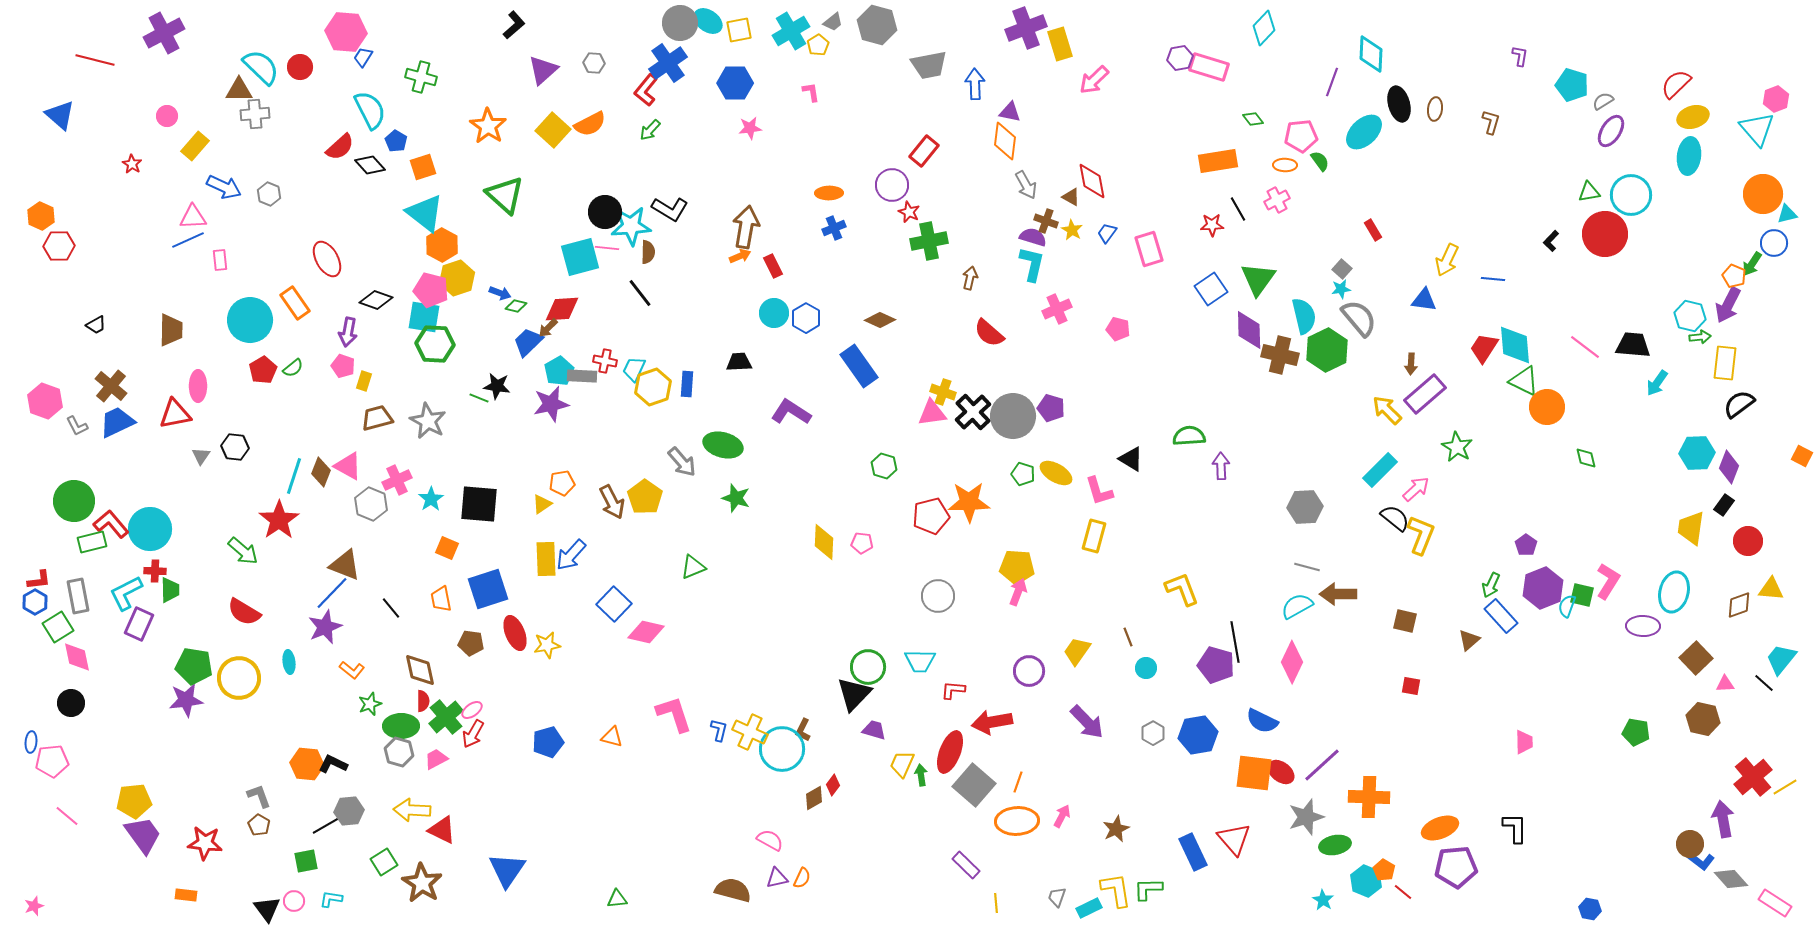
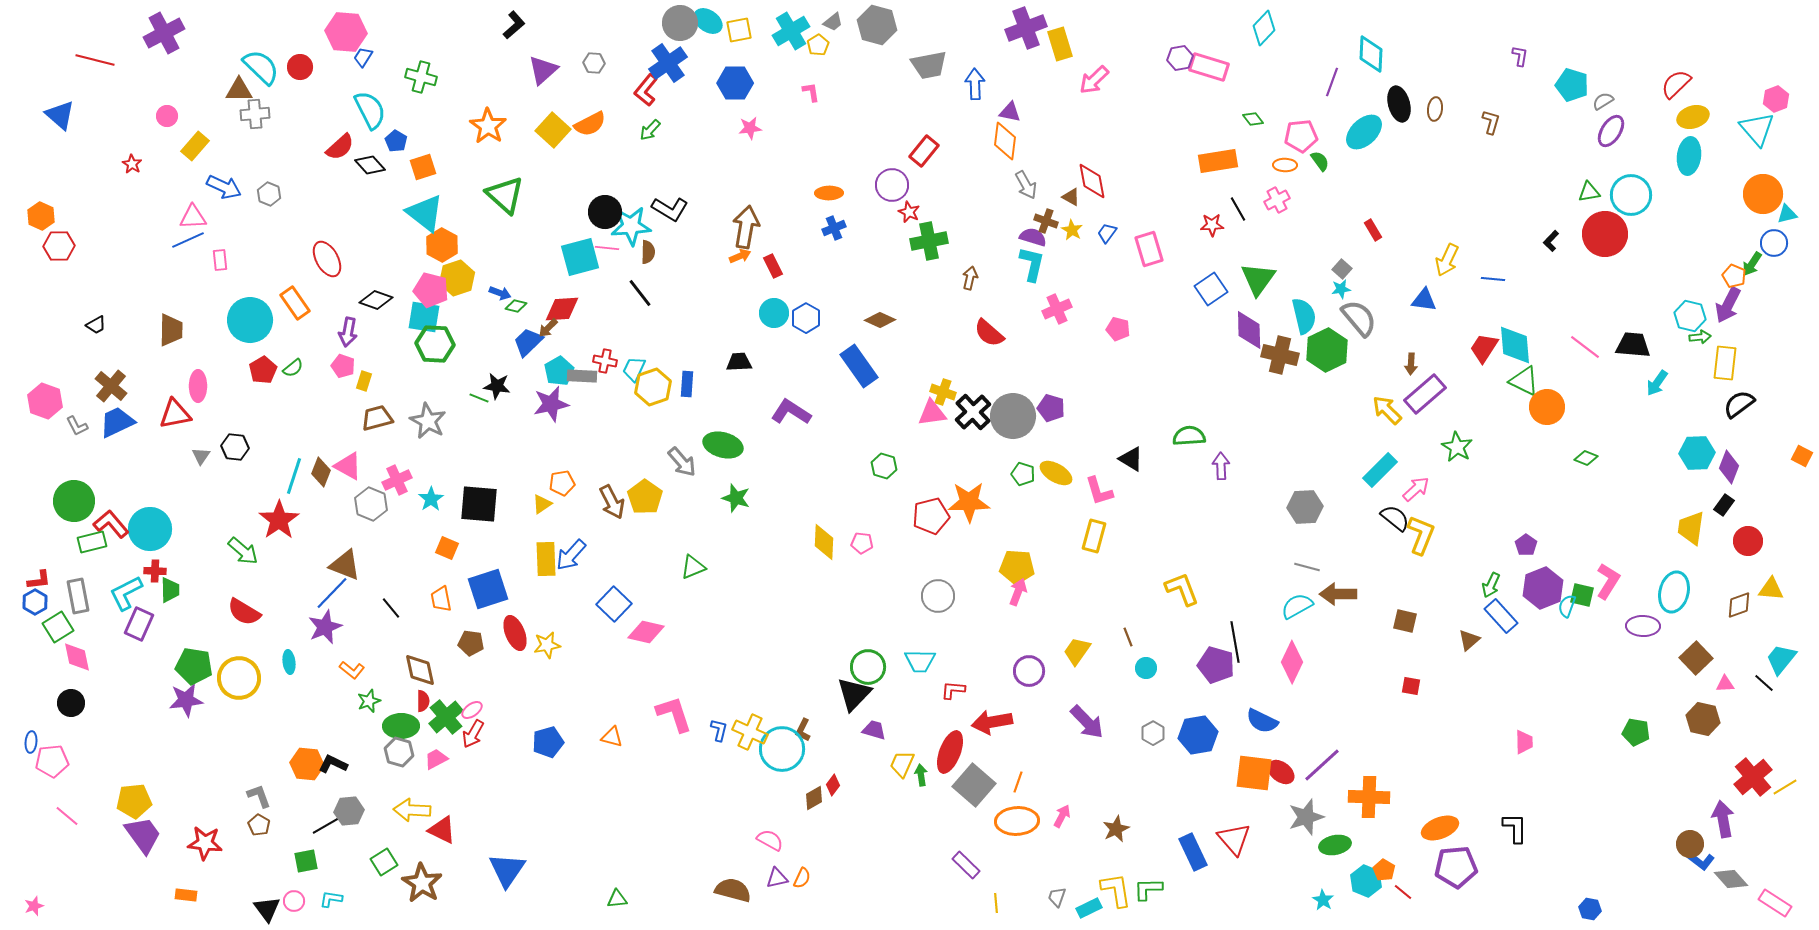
green diamond at (1586, 458): rotated 55 degrees counterclockwise
green star at (370, 704): moved 1 px left, 3 px up
